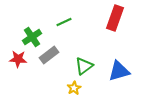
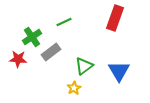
gray rectangle: moved 2 px right, 3 px up
blue triangle: rotated 45 degrees counterclockwise
